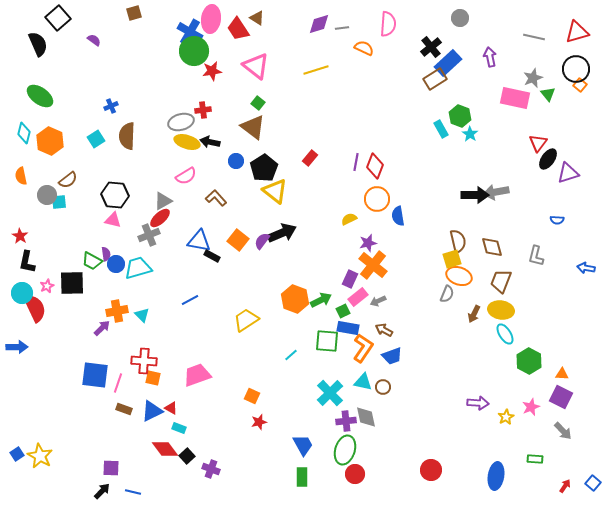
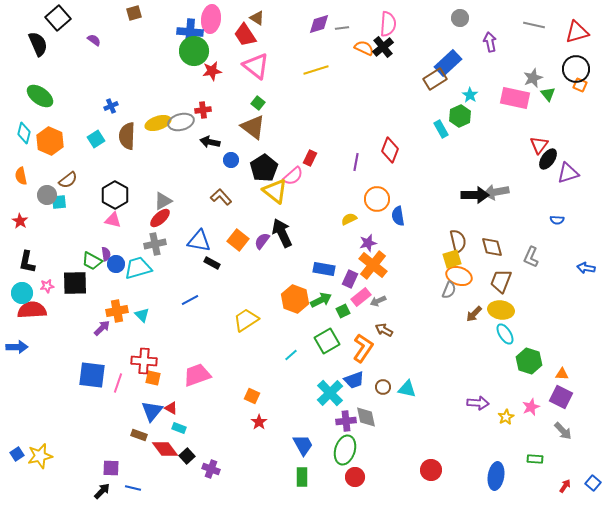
red trapezoid at (238, 29): moved 7 px right, 6 px down
blue cross at (190, 32): rotated 25 degrees counterclockwise
gray line at (534, 37): moved 12 px up
black cross at (431, 47): moved 48 px left
purple arrow at (490, 57): moved 15 px up
orange square at (580, 85): rotated 16 degrees counterclockwise
green hexagon at (460, 116): rotated 15 degrees clockwise
cyan star at (470, 134): moved 39 px up
yellow ellipse at (187, 142): moved 29 px left, 19 px up; rotated 35 degrees counterclockwise
red triangle at (538, 143): moved 1 px right, 2 px down
red rectangle at (310, 158): rotated 14 degrees counterclockwise
blue circle at (236, 161): moved 5 px left, 1 px up
red diamond at (375, 166): moved 15 px right, 16 px up
pink semicircle at (186, 176): moved 107 px right; rotated 10 degrees counterclockwise
black hexagon at (115, 195): rotated 24 degrees clockwise
brown L-shape at (216, 198): moved 5 px right, 1 px up
black arrow at (282, 233): rotated 92 degrees counterclockwise
gray cross at (149, 235): moved 6 px right, 9 px down; rotated 10 degrees clockwise
red star at (20, 236): moved 15 px up
black rectangle at (212, 256): moved 7 px down
gray L-shape at (536, 256): moved 5 px left, 1 px down; rotated 10 degrees clockwise
black square at (72, 283): moved 3 px right
pink star at (47, 286): rotated 16 degrees clockwise
gray semicircle at (447, 294): moved 2 px right, 4 px up
pink rectangle at (358, 297): moved 3 px right
red semicircle at (35, 308): moved 3 px left, 2 px down; rotated 68 degrees counterclockwise
brown arrow at (474, 314): rotated 18 degrees clockwise
blue rectangle at (348, 328): moved 24 px left, 59 px up
green square at (327, 341): rotated 35 degrees counterclockwise
blue trapezoid at (392, 356): moved 38 px left, 24 px down
green hexagon at (529, 361): rotated 10 degrees counterclockwise
blue square at (95, 375): moved 3 px left
cyan triangle at (363, 382): moved 44 px right, 7 px down
brown rectangle at (124, 409): moved 15 px right, 26 px down
blue triangle at (152, 411): rotated 25 degrees counterclockwise
red star at (259, 422): rotated 21 degrees counterclockwise
yellow star at (40, 456): rotated 30 degrees clockwise
red circle at (355, 474): moved 3 px down
blue line at (133, 492): moved 4 px up
